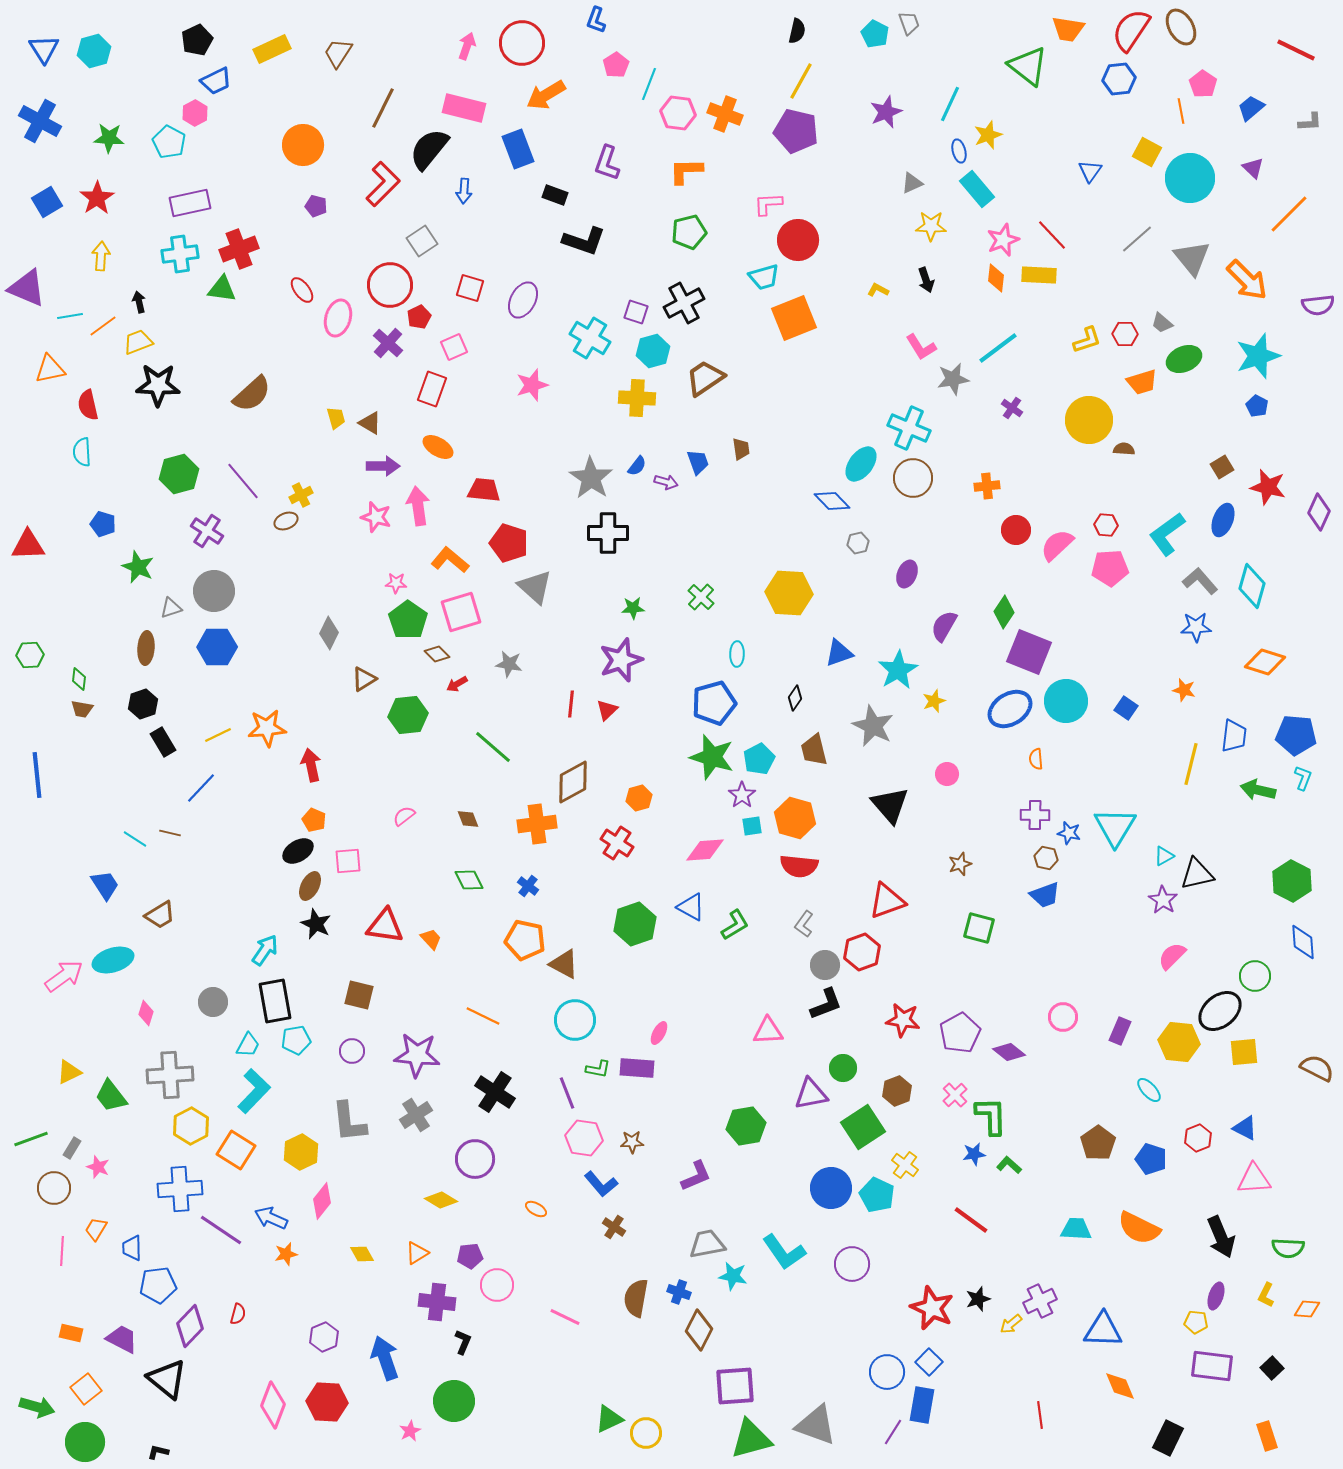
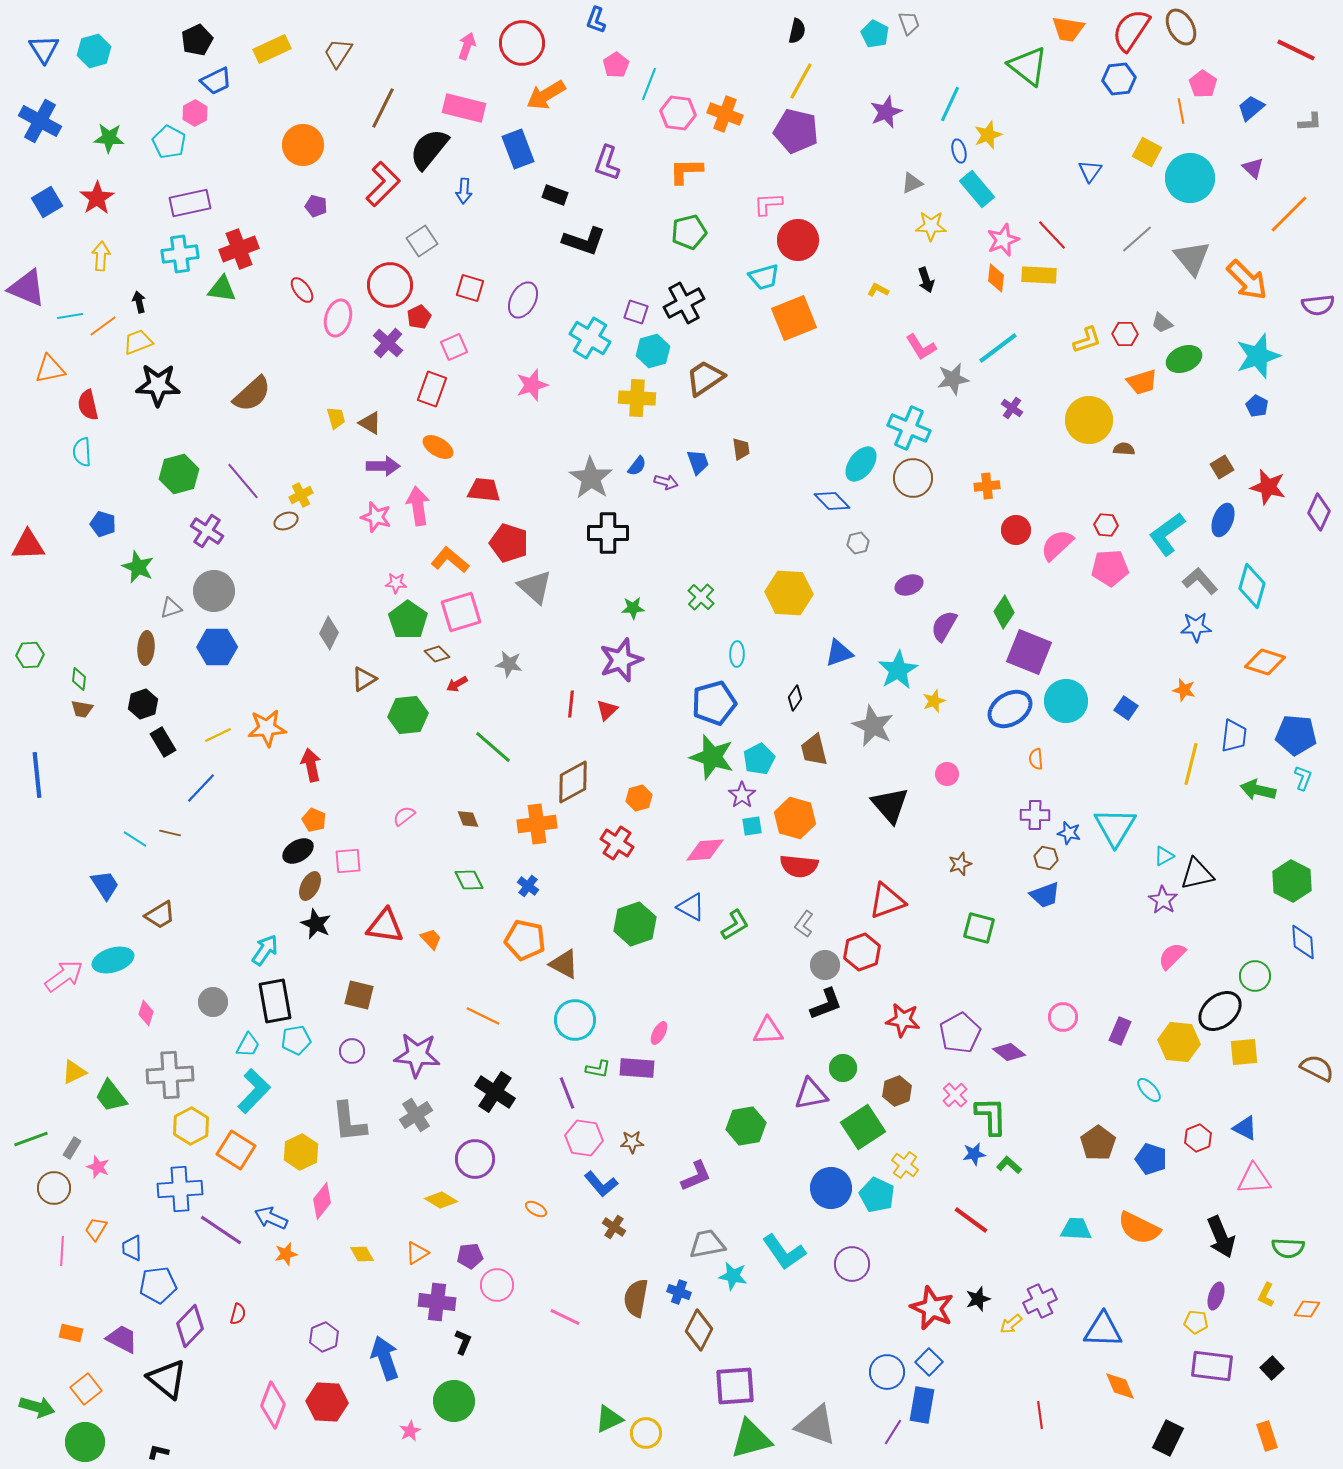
purple ellipse at (907, 574): moved 2 px right, 11 px down; rotated 48 degrees clockwise
yellow triangle at (69, 1072): moved 5 px right
